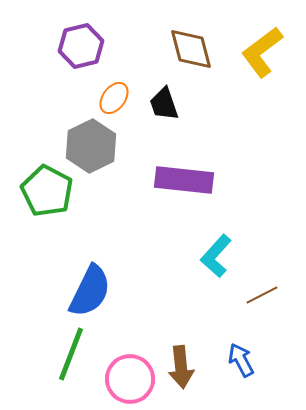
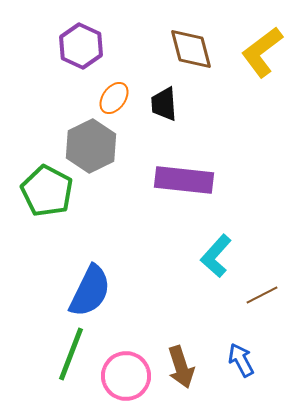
purple hexagon: rotated 21 degrees counterclockwise
black trapezoid: rotated 15 degrees clockwise
brown arrow: rotated 12 degrees counterclockwise
pink circle: moved 4 px left, 3 px up
